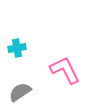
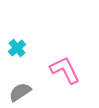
cyan cross: rotated 30 degrees counterclockwise
